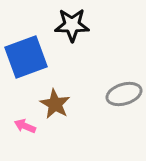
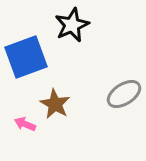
black star: rotated 24 degrees counterclockwise
gray ellipse: rotated 16 degrees counterclockwise
pink arrow: moved 2 px up
